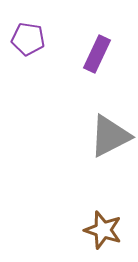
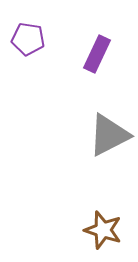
gray triangle: moved 1 px left, 1 px up
